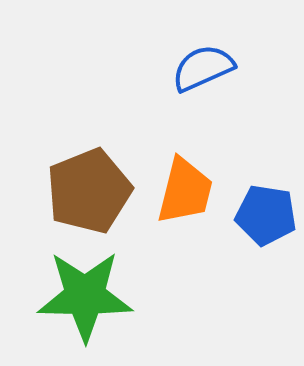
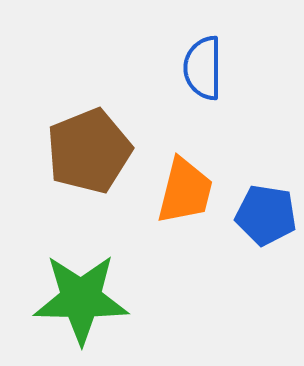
blue semicircle: rotated 66 degrees counterclockwise
brown pentagon: moved 40 px up
green star: moved 4 px left, 3 px down
